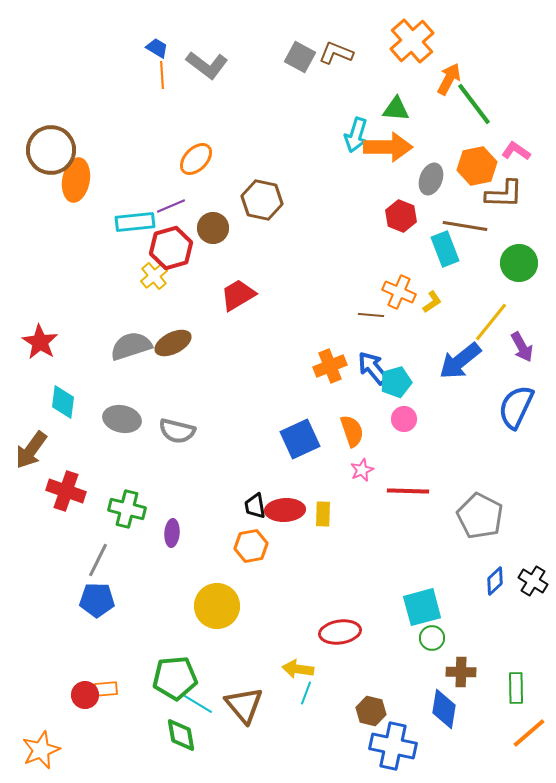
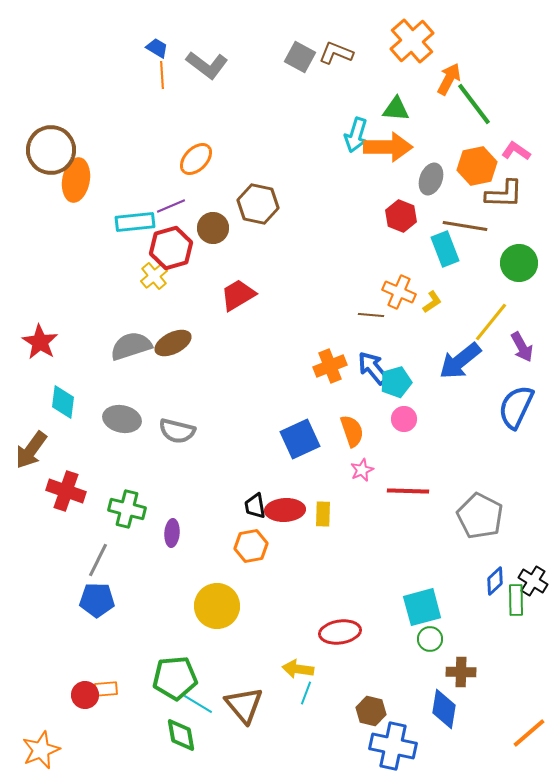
brown hexagon at (262, 200): moved 4 px left, 4 px down
green circle at (432, 638): moved 2 px left, 1 px down
green rectangle at (516, 688): moved 88 px up
